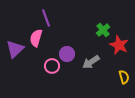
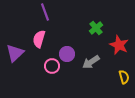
purple line: moved 1 px left, 6 px up
green cross: moved 7 px left, 2 px up
pink semicircle: moved 3 px right, 1 px down
purple triangle: moved 4 px down
